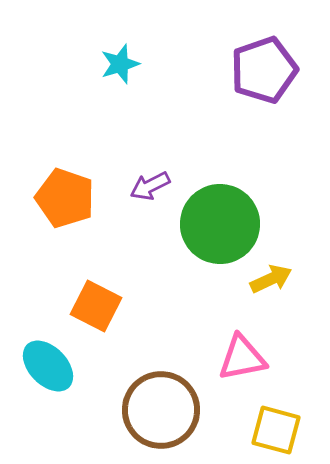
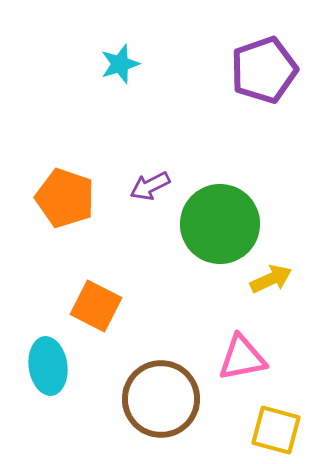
cyan ellipse: rotated 36 degrees clockwise
brown circle: moved 11 px up
